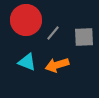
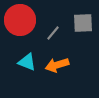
red circle: moved 6 px left
gray square: moved 1 px left, 14 px up
